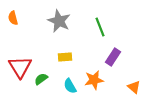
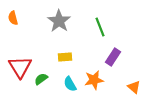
gray star: rotated 10 degrees clockwise
cyan semicircle: moved 2 px up
